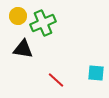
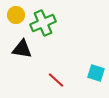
yellow circle: moved 2 px left, 1 px up
black triangle: moved 1 px left
cyan square: rotated 12 degrees clockwise
